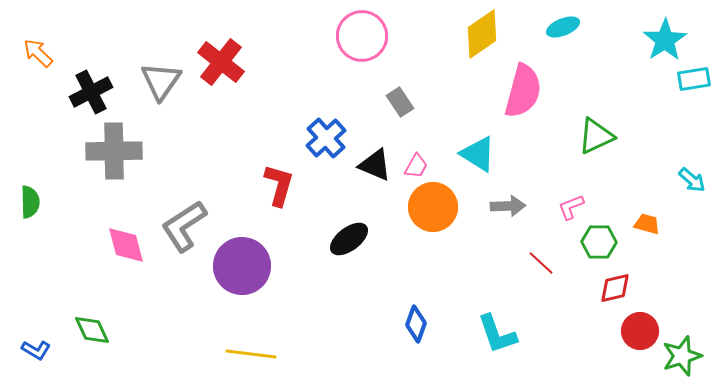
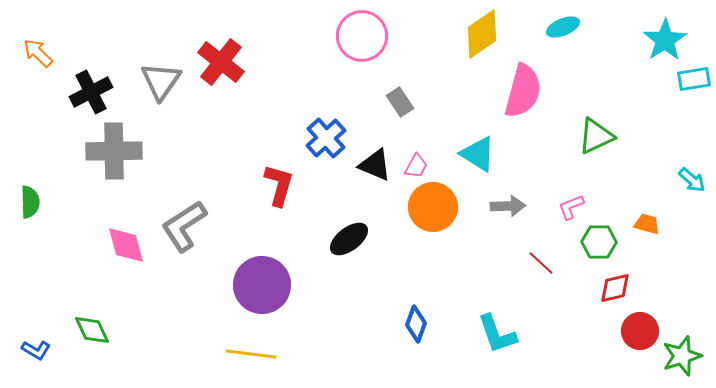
purple circle: moved 20 px right, 19 px down
